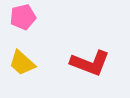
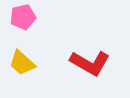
red L-shape: rotated 9 degrees clockwise
